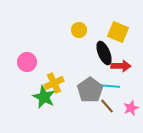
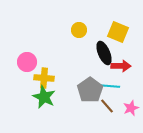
yellow cross: moved 10 px left, 5 px up; rotated 30 degrees clockwise
